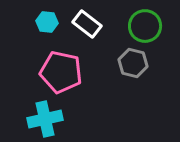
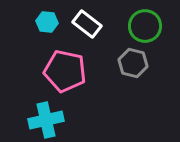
pink pentagon: moved 4 px right, 1 px up
cyan cross: moved 1 px right, 1 px down
